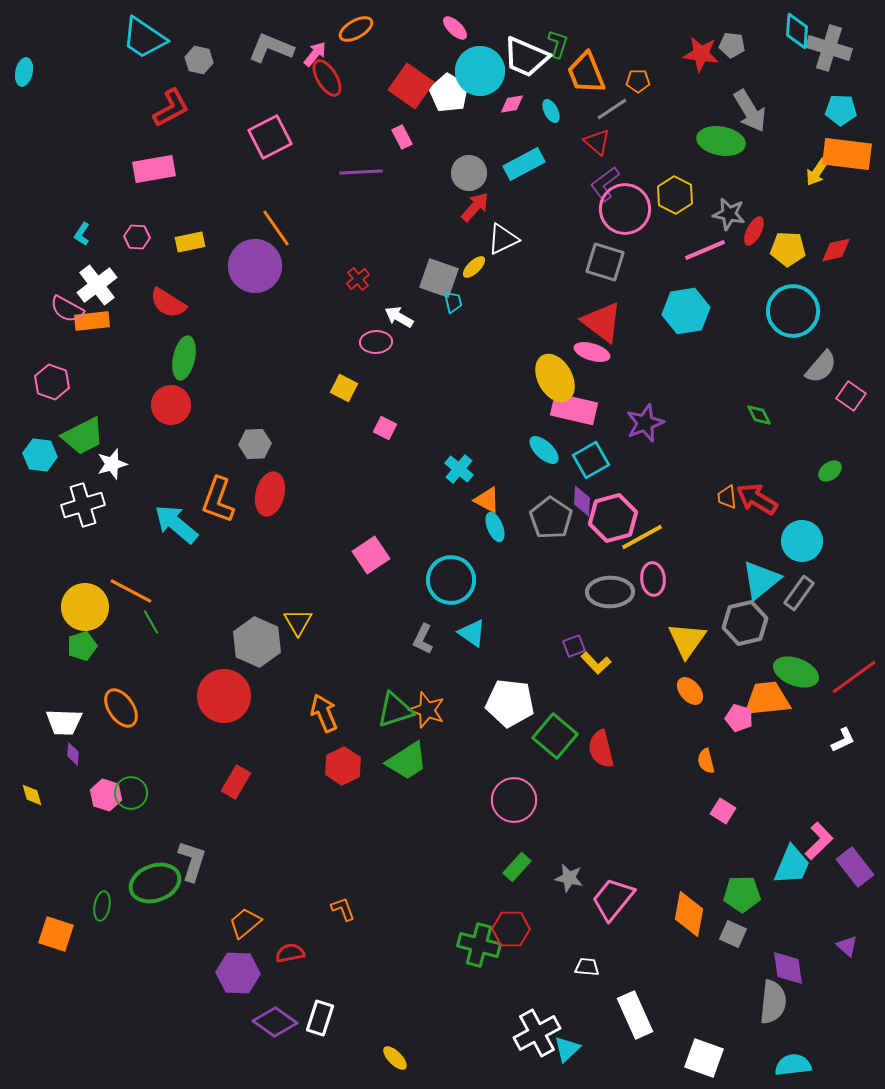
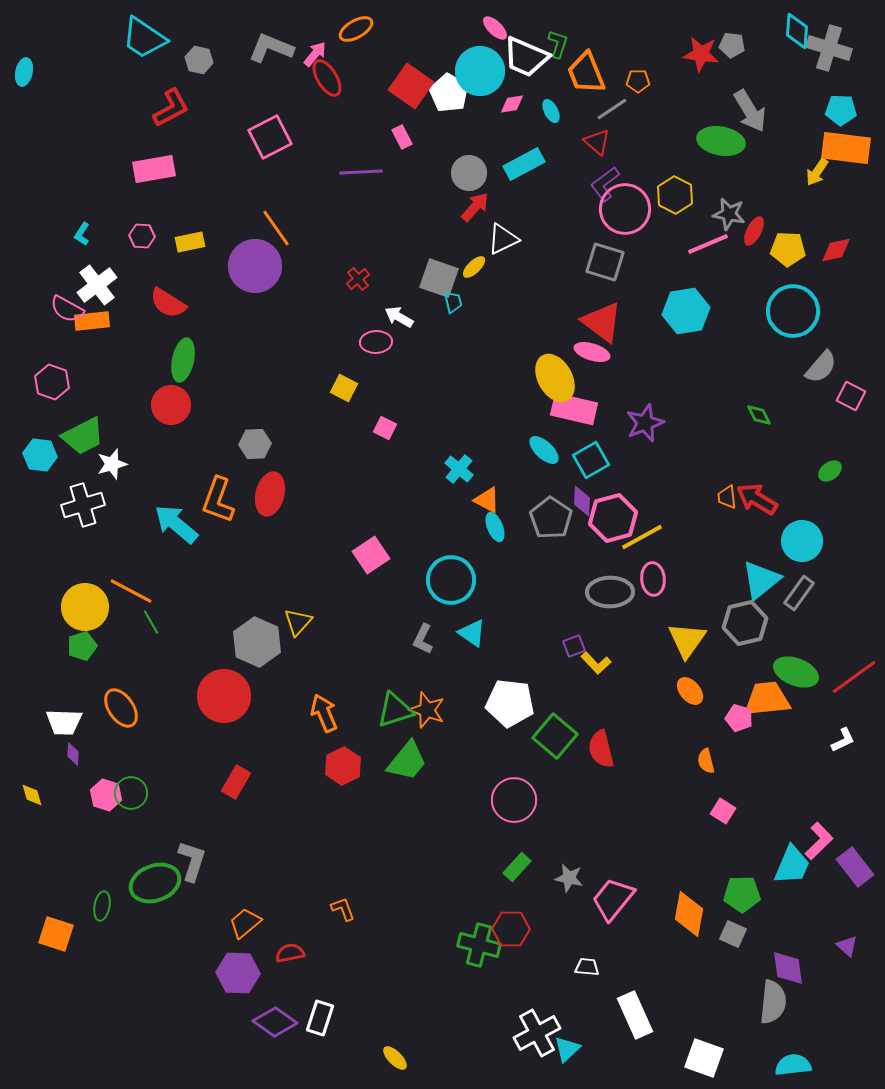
pink ellipse at (455, 28): moved 40 px right
orange rectangle at (847, 154): moved 1 px left, 6 px up
pink hexagon at (137, 237): moved 5 px right, 1 px up
pink line at (705, 250): moved 3 px right, 6 px up
green ellipse at (184, 358): moved 1 px left, 2 px down
pink square at (851, 396): rotated 8 degrees counterclockwise
yellow triangle at (298, 622): rotated 12 degrees clockwise
green trapezoid at (407, 761): rotated 18 degrees counterclockwise
